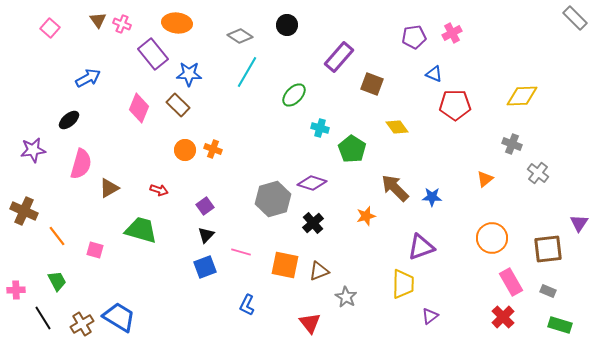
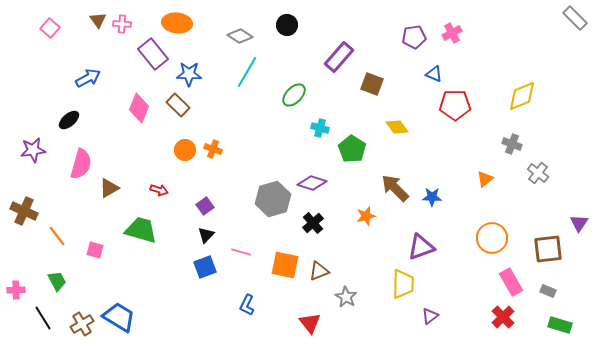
pink cross at (122, 24): rotated 18 degrees counterclockwise
yellow diamond at (522, 96): rotated 20 degrees counterclockwise
